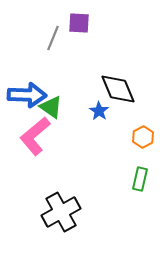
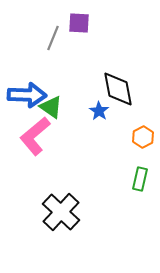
black diamond: rotated 12 degrees clockwise
black cross: rotated 18 degrees counterclockwise
